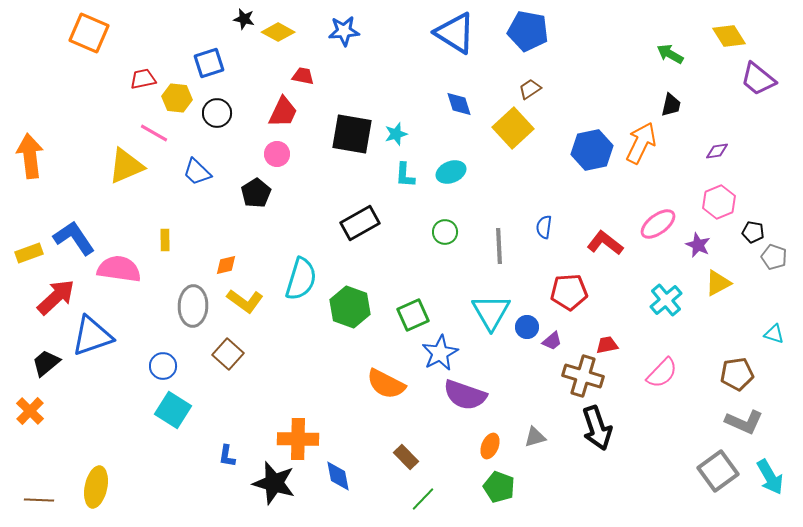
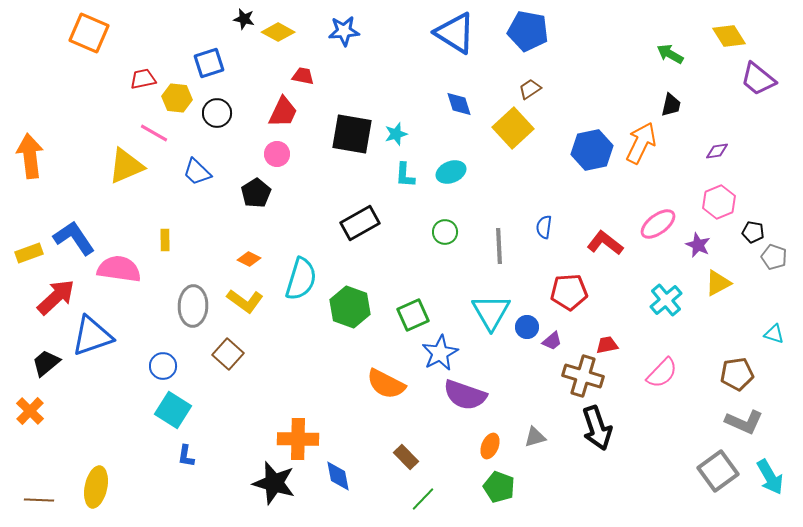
orange diamond at (226, 265): moved 23 px right, 6 px up; rotated 40 degrees clockwise
blue L-shape at (227, 456): moved 41 px left
